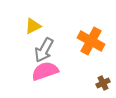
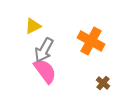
pink semicircle: rotated 72 degrees clockwise
brown cross: rotated 24 degrees counterclockwise
